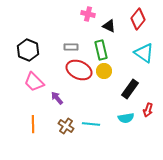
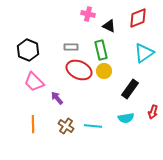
red diamond: moved 1 px up; rotated 30 degrees clockwise
cyan triangle: rotated 50 degrees clockwise
red arrow: moved 5 px right, 2 px down
cyan line: moved 2 px right, 2 px down
